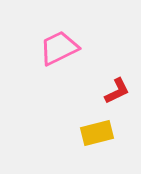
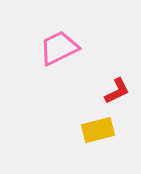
yellow rectangle: moved 1 px right, 3 px up
